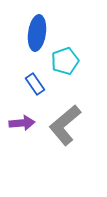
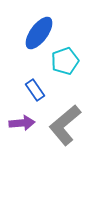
blue ellipse: moved 2 px right; rotated 28 degrees clockwise
blue rectangle: moved 6 px down
